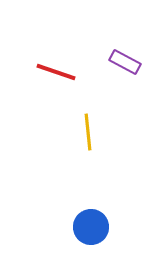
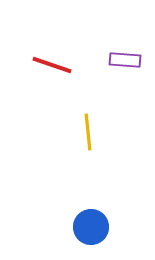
purple rectangle: moved 2 px up; rotated 24 degrees counterclockwise
red line: moved 4 px left, 7 px up
